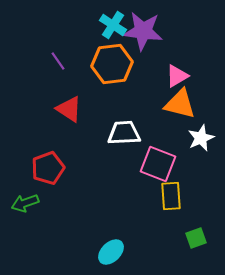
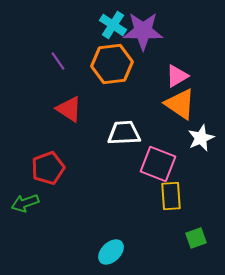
purple star: rotated 6 degrees counterclockwise
orange triangle: rotated 20 degrees clockwise
